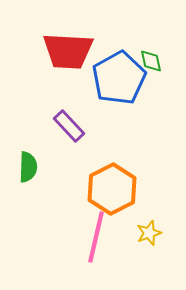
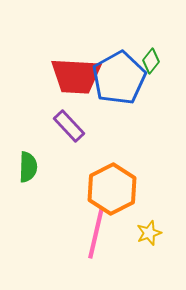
red trapezoid: moved 8 px right, 25 px down
green diamond: rotated 50 degrees clockwise
pink line: moved 4 px up
